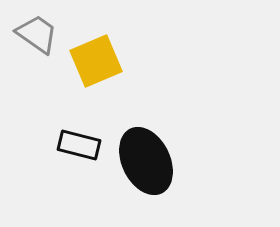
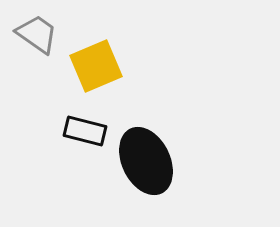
yellow square: moved 5 px down
black rectangle: moved 6 px right, 14 px up
